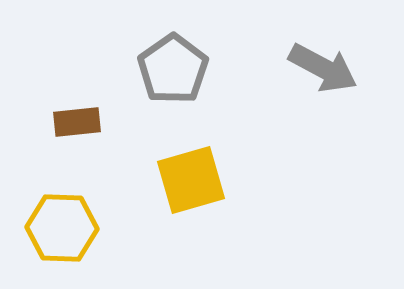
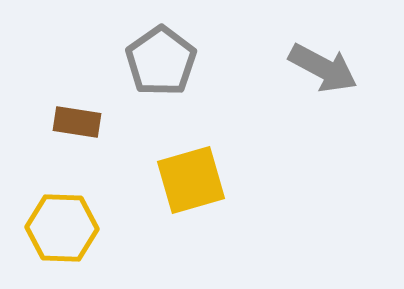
gray pentagon: moved 12 px left, 8 px up
brown rectangle: rotated 15 degrees clockwise
